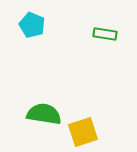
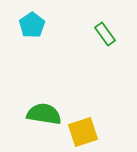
cyan pentagon: rotated 15 degrees clockwise
green rectangle: rotated 45 degrees clockwise
